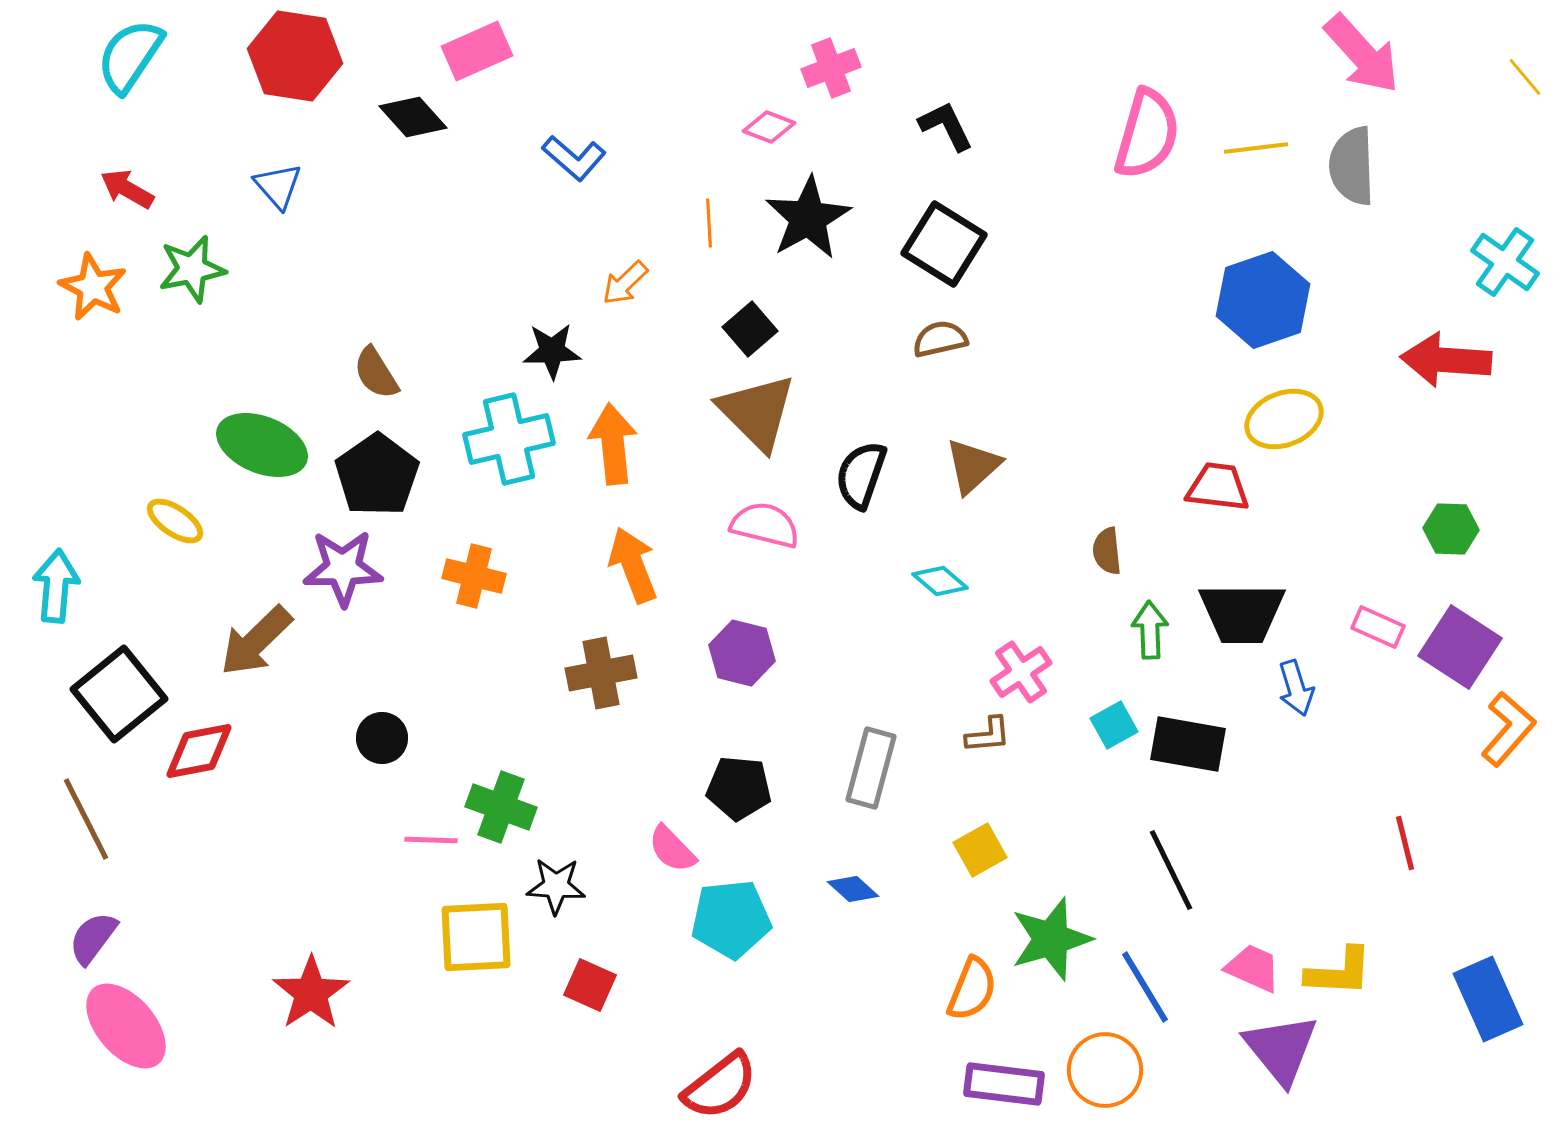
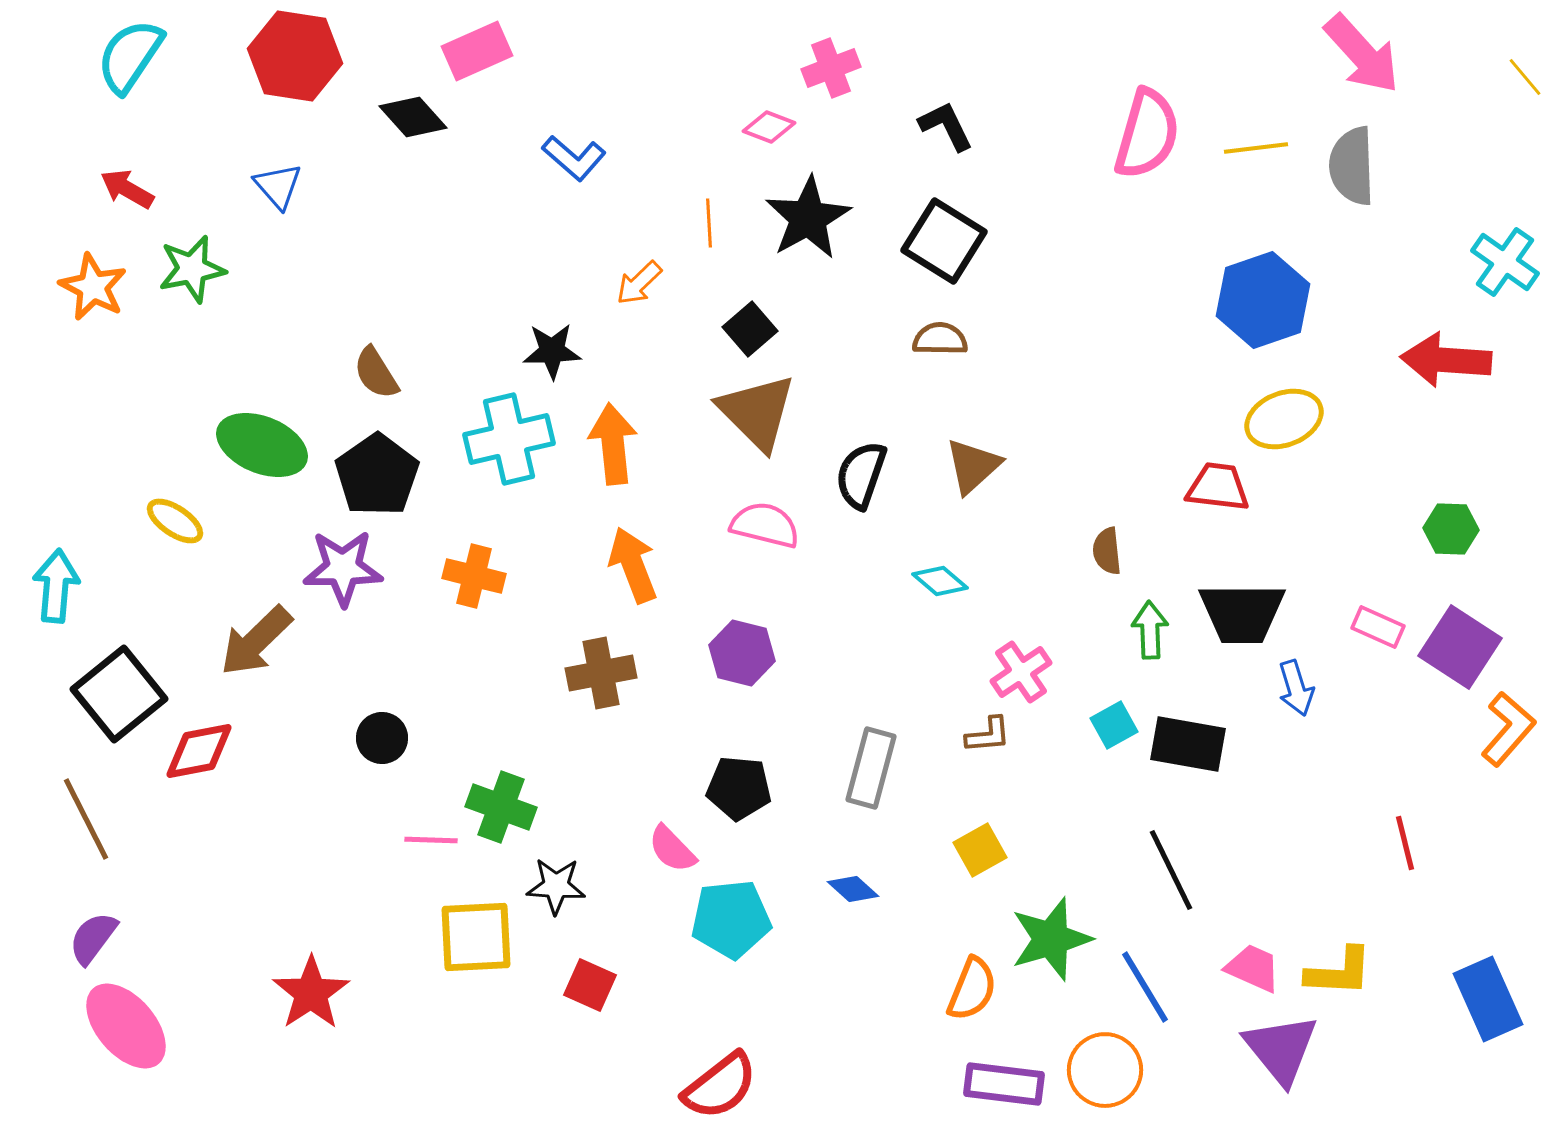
black square at (944, 244): moved 3 px up
orange arrow at (625, 283): moved 14 px right
brown semicircle at (940, 339): rotated 14 degrees clockwise
